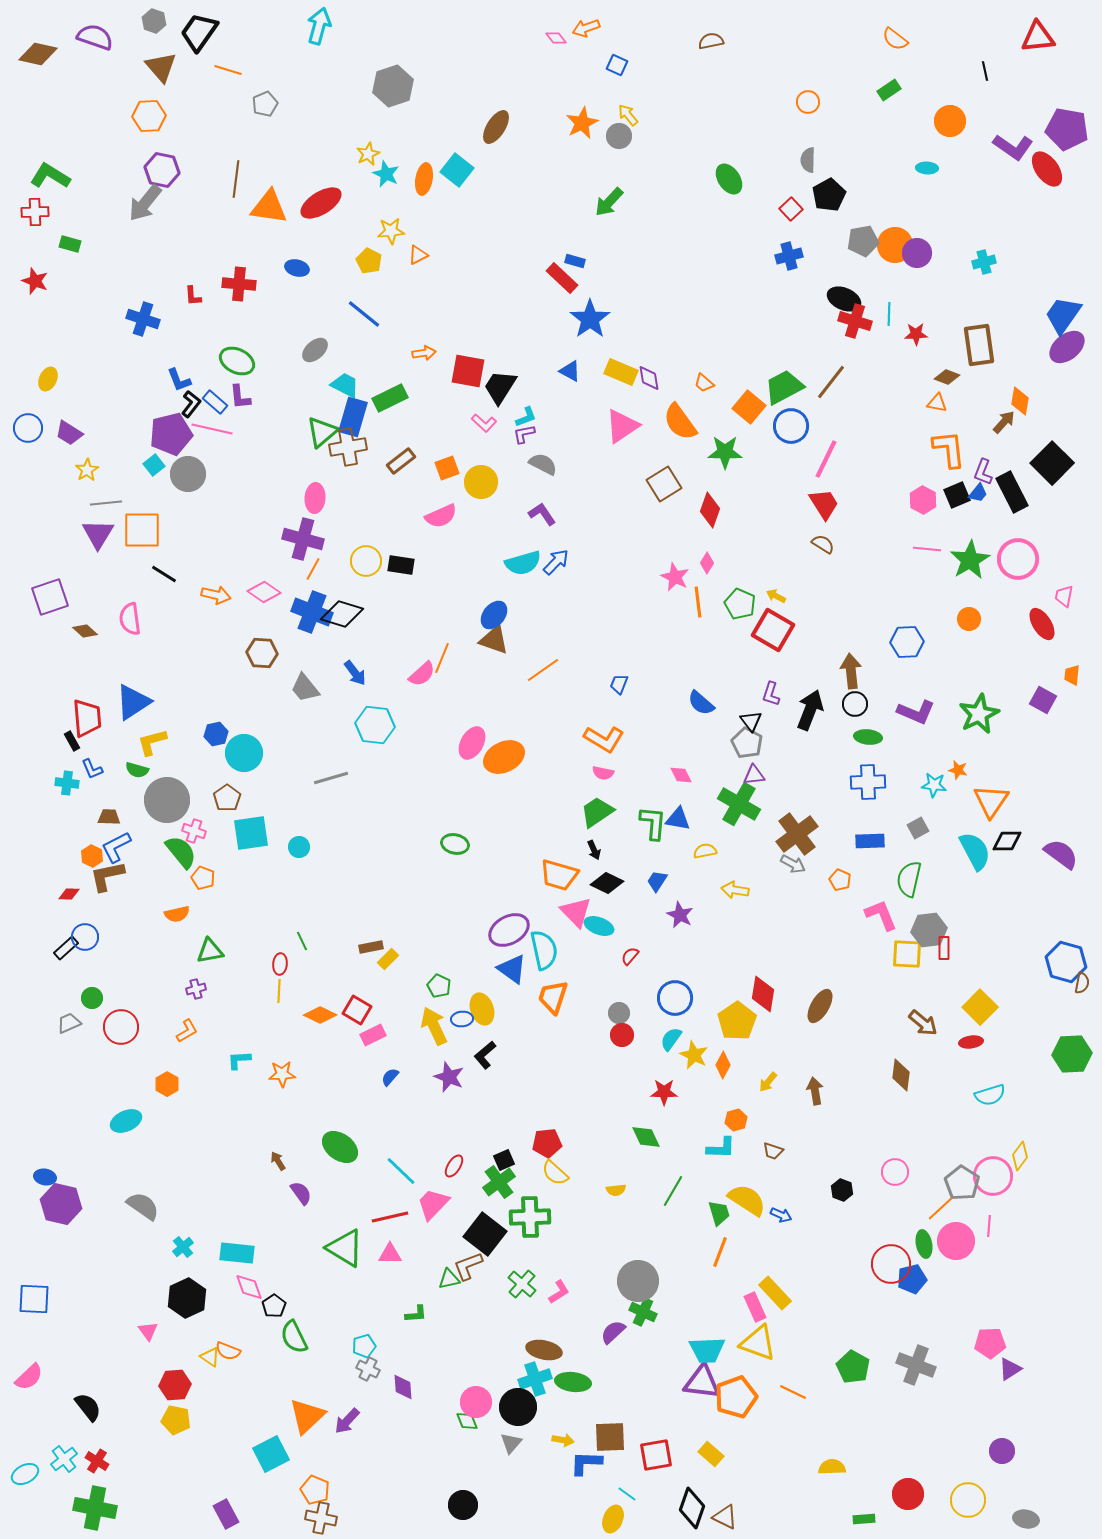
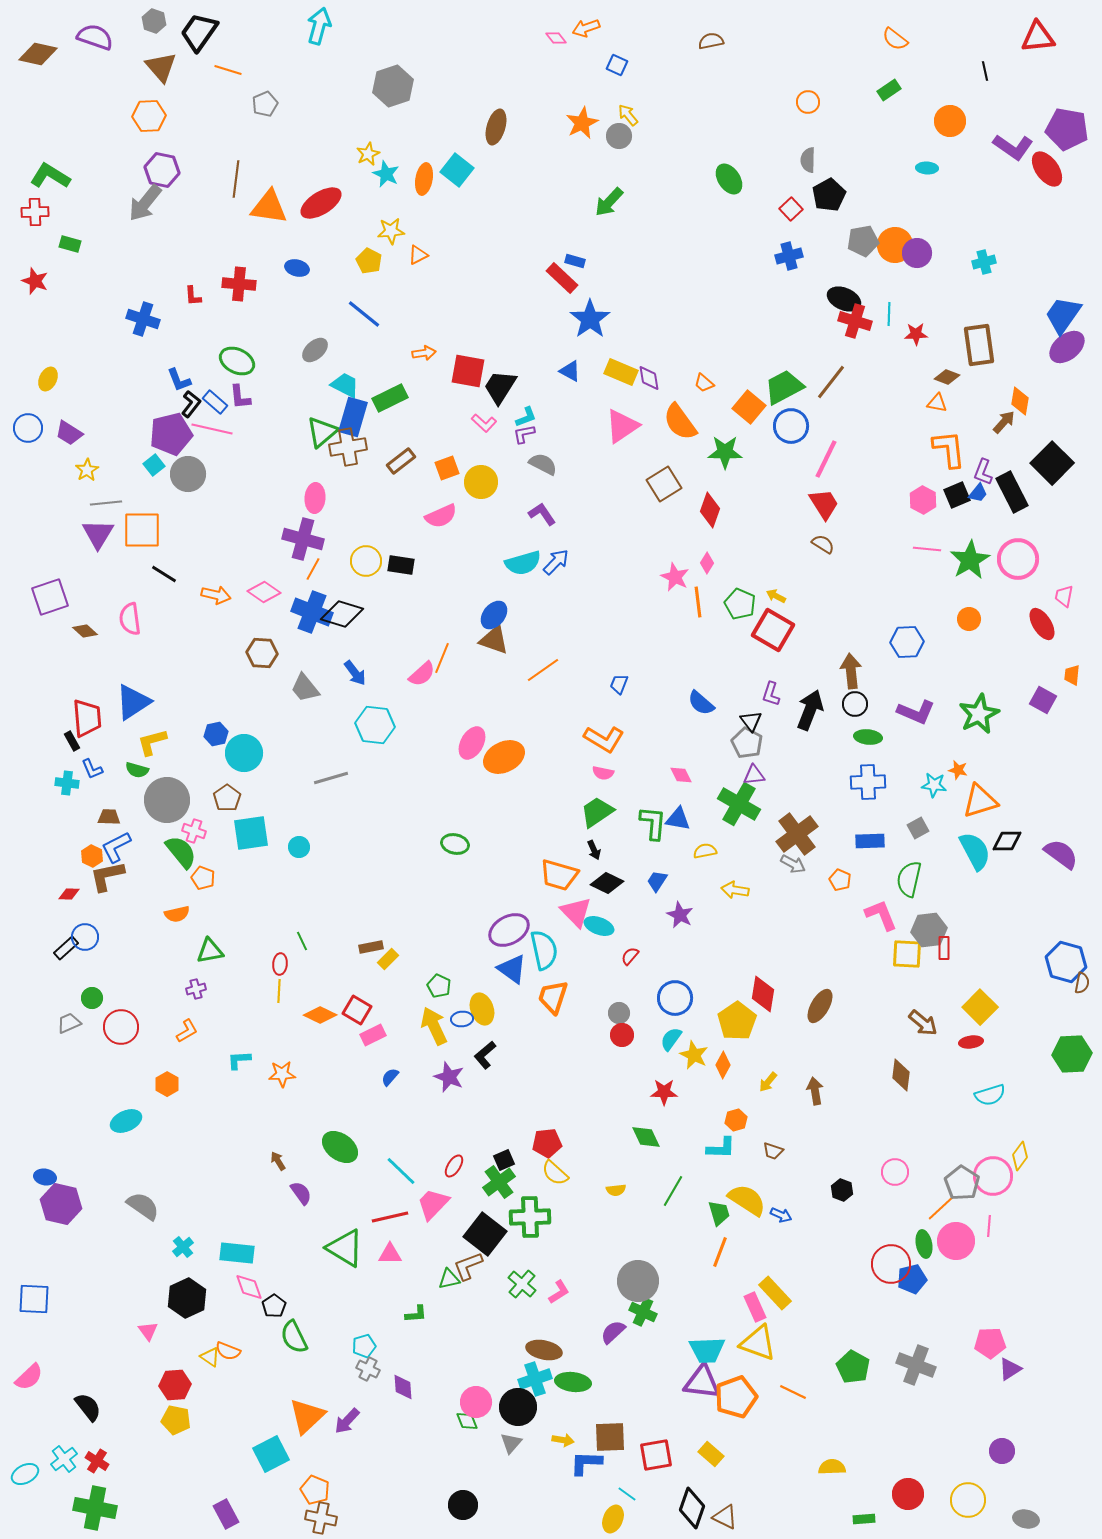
brown ellipse at (496, 127): rotated 16 degrees counterclockwise
orange triangle at (991, 801): moved 11 px left; rotated 39 degrees clockwise
